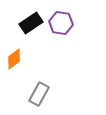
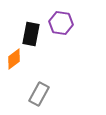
black rectangle: moved 11 px down; rotated 45 degrees counterclockwise
